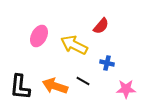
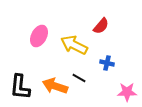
black line: moved 4 px left, 3 px up
pink star: moved 1 px right, 3 px down
